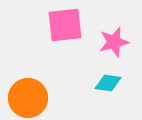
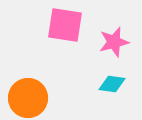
pink square: rotated 15 degrees clockwise
cyan diamond: moved 4 px right, 1 px down
